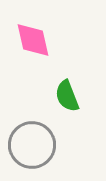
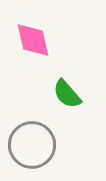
green semicircle: moved 2 px up; rotated 20 degrees counterclockwise
